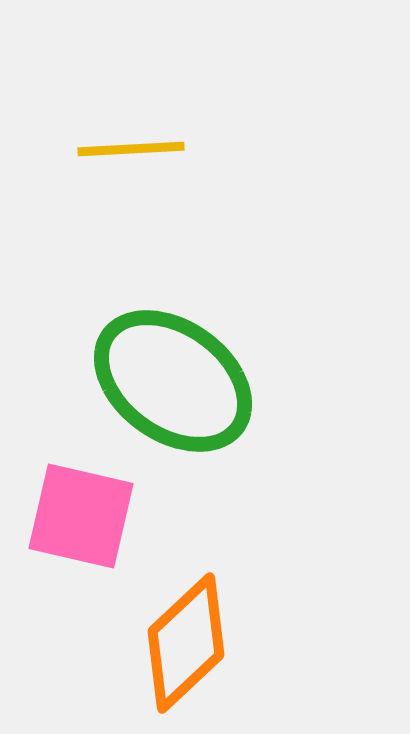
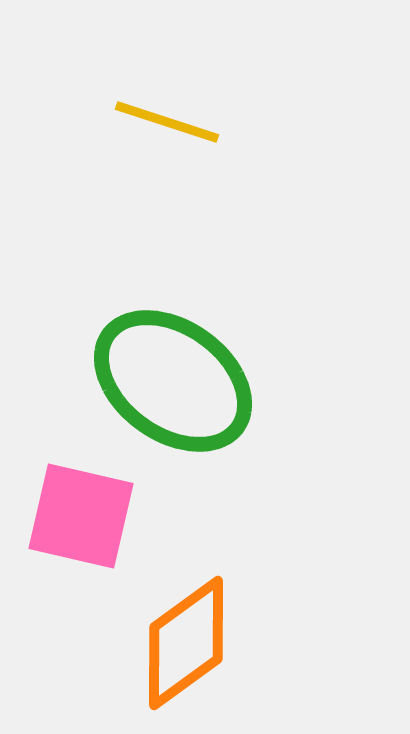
yellow line: moved 36 px right, 27 px up; rotated 21 degrees clockwise
orange diamond: rotated 7 degrees clockwise
